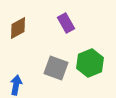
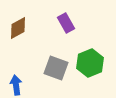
blue arrow: rotated 18 degrees counterclockwise
